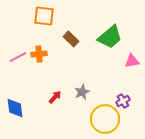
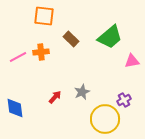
orange cross: moved 2 px right, 2 px up
purple cross: moved 1 px right, 1 px up
